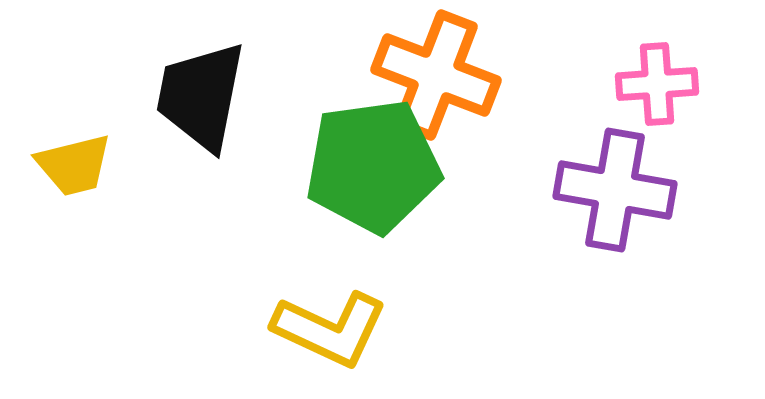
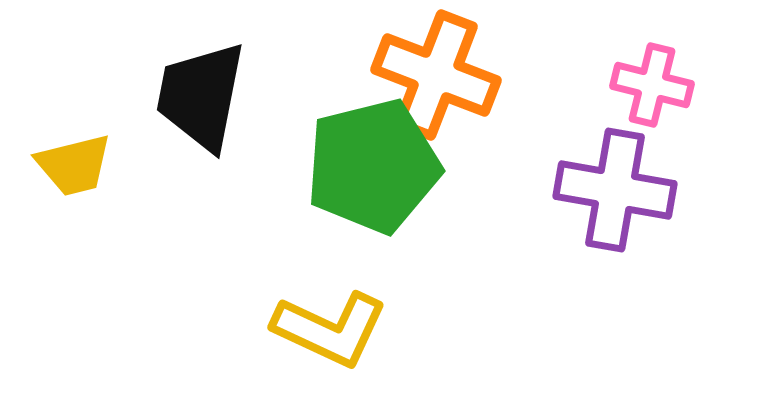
pink cross: moved 5 px left, 1 px down; rotated 18 degrees clockwise
green pentagon: rotated 6 degrees counterclockwise
